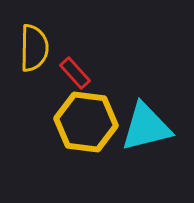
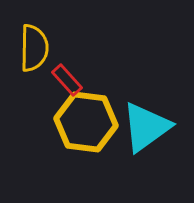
red rectangle: moved 8 px left, 7 px down
cyan triangle: rotated 22 degrees counterclockwise
